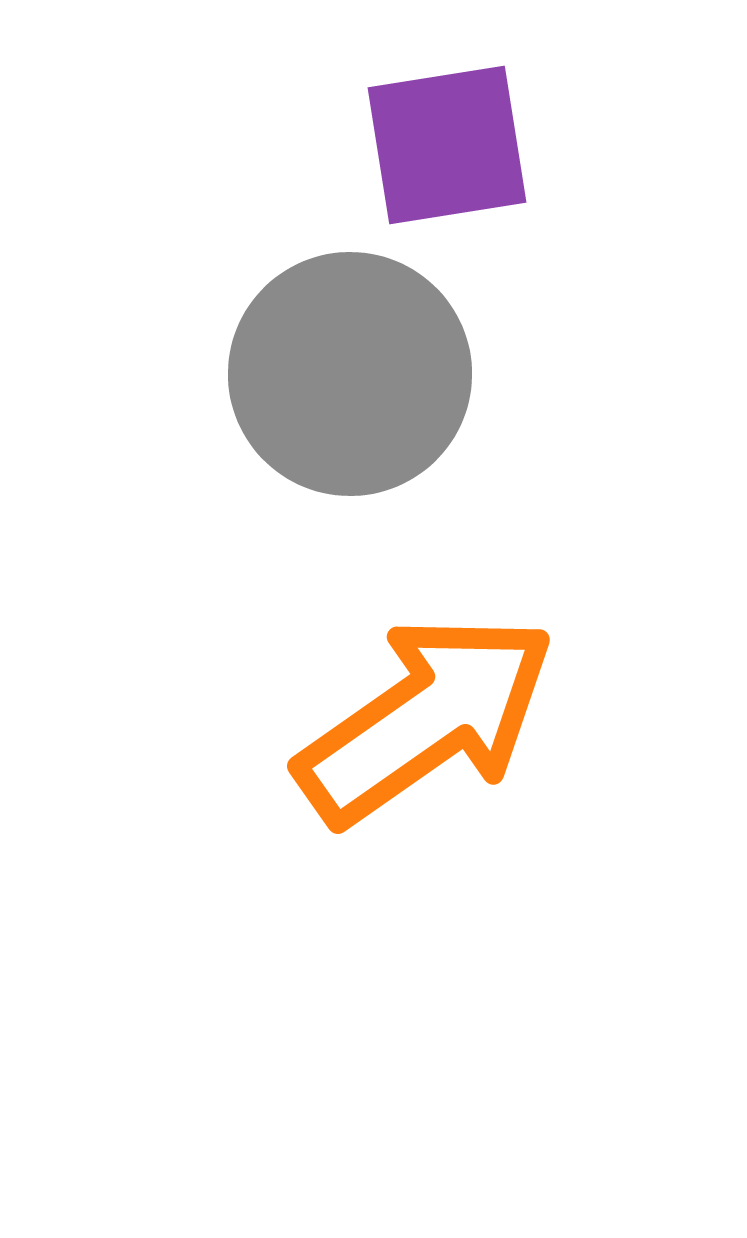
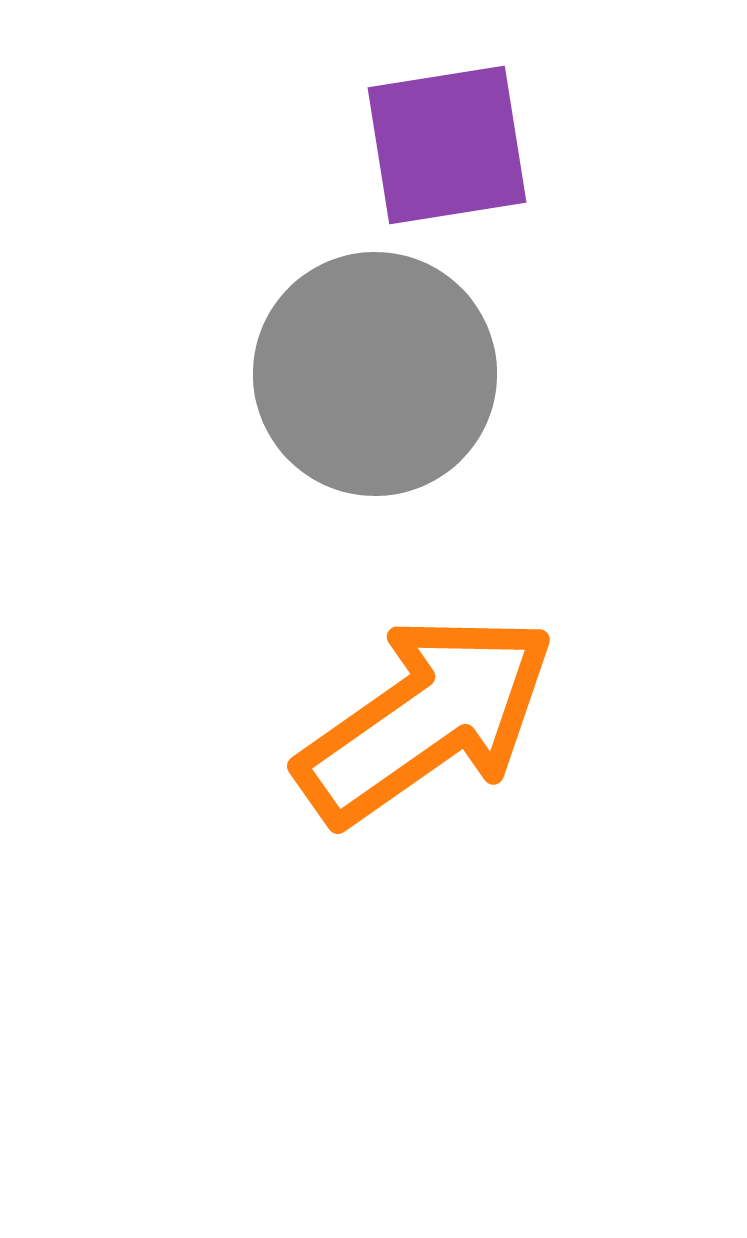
gray circle: moved 25 px right
